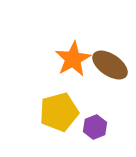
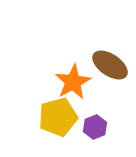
orange star: moved 23 px down
yellow pentagon: moved 1 px left, 5 px down
